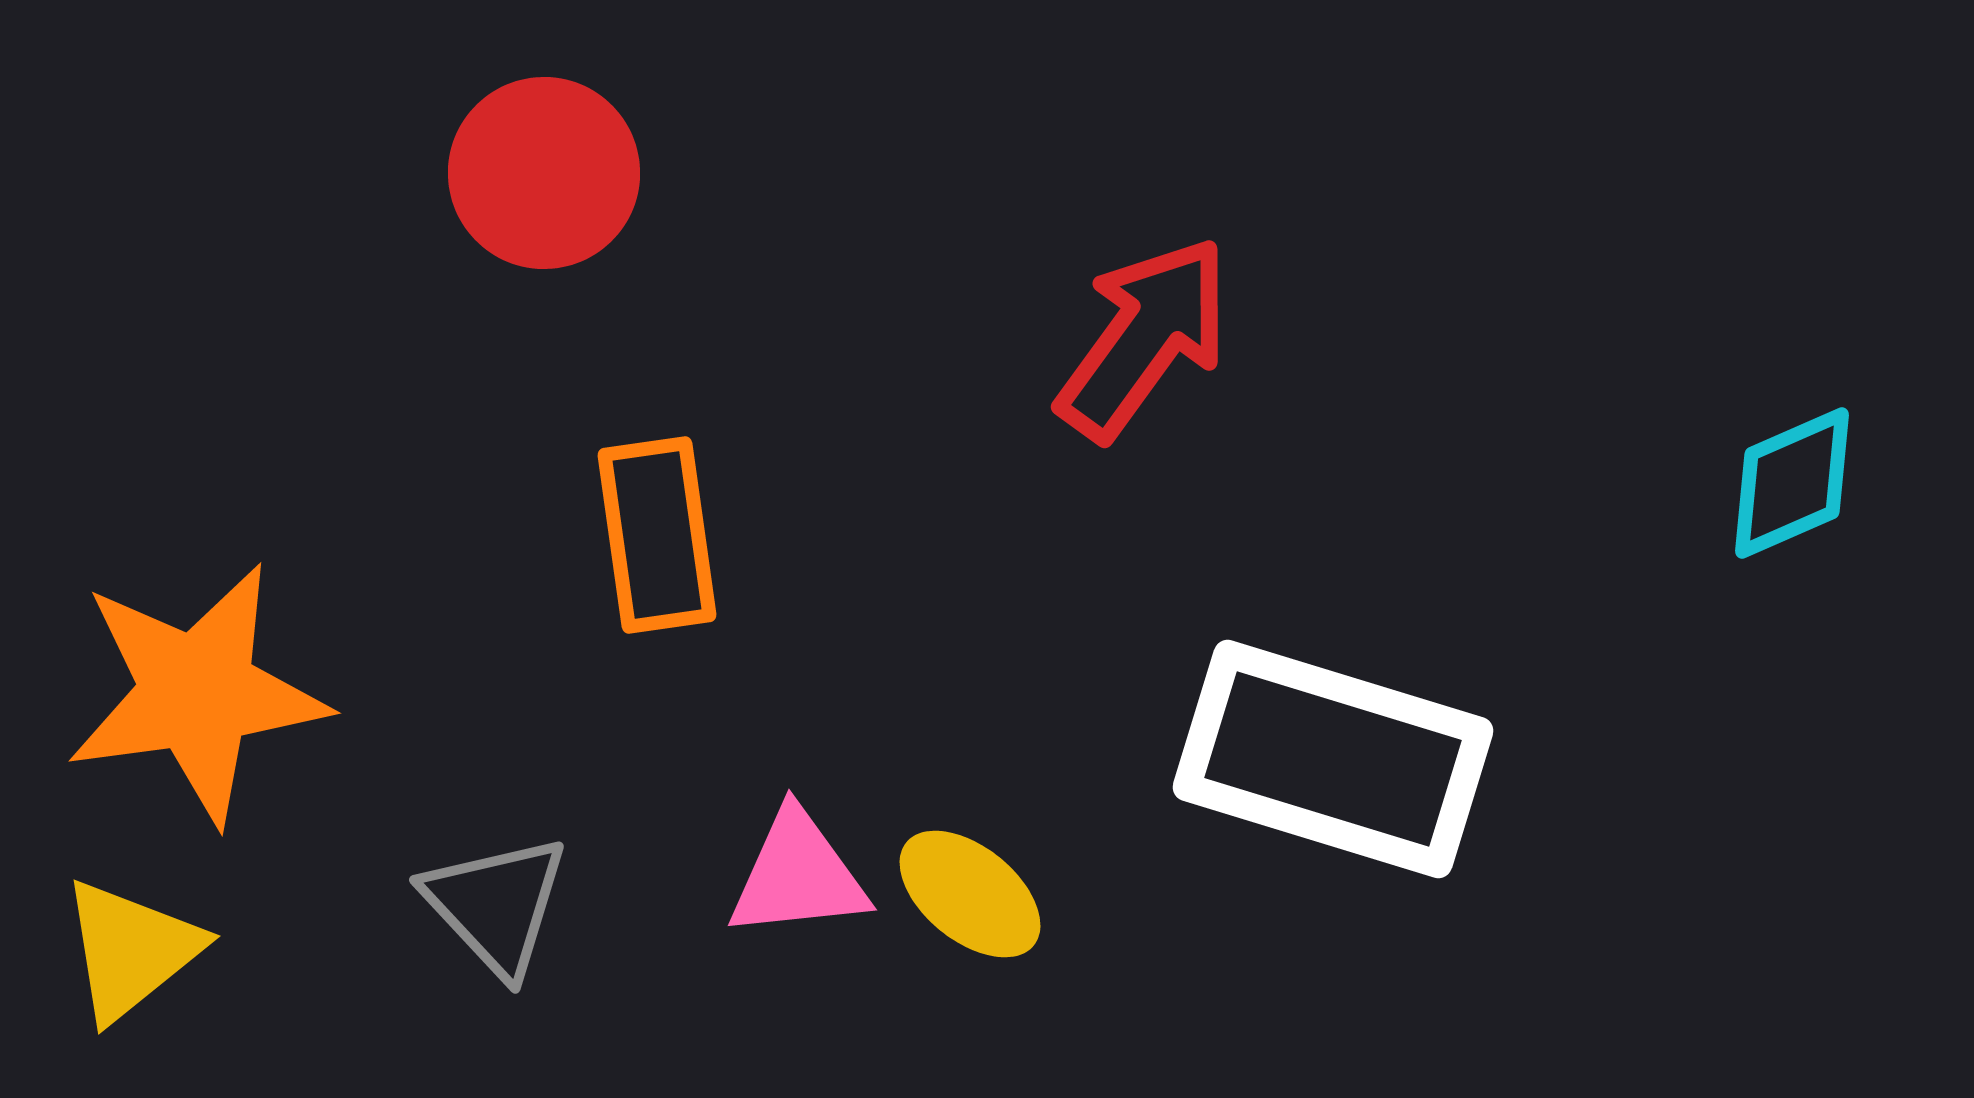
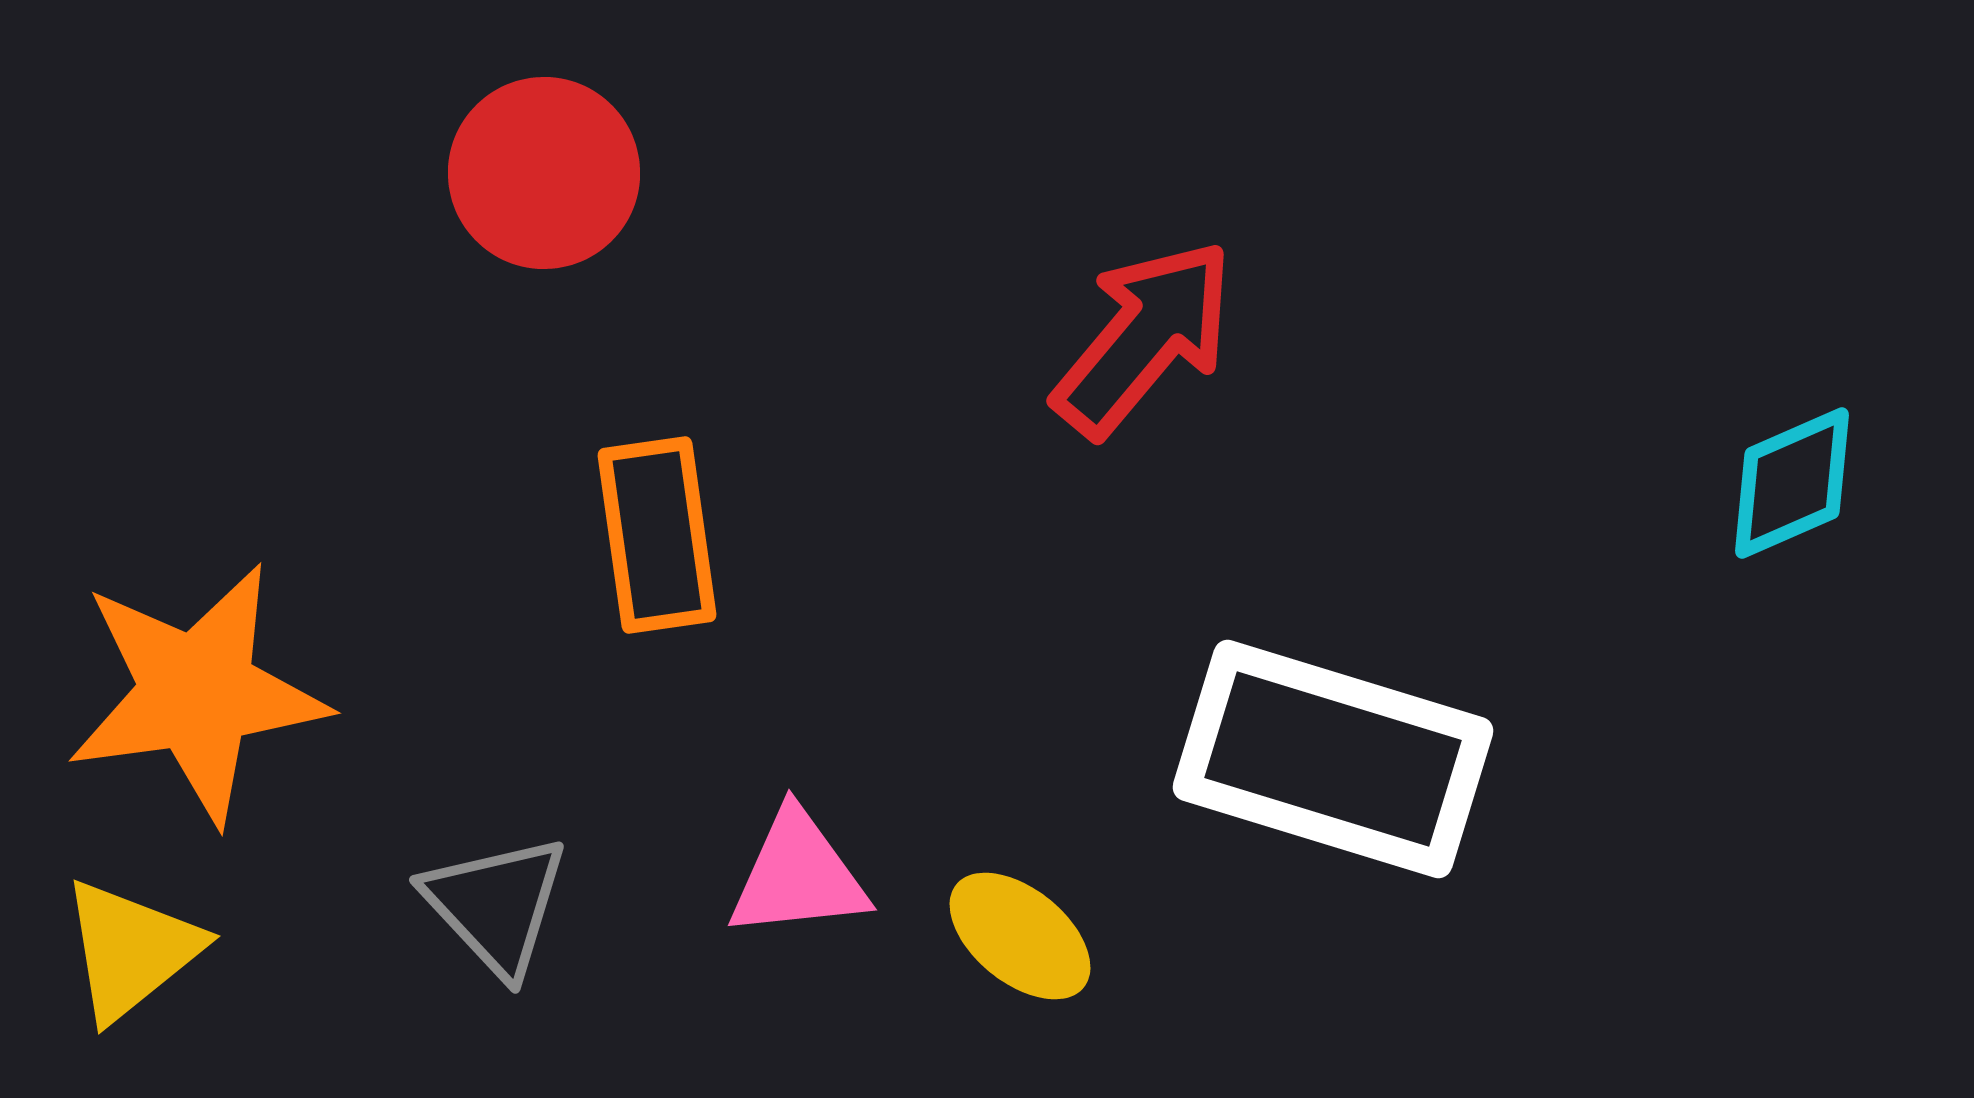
red arrow: rotated 4 degrees clockwise
yellow ellipse: moved 50 px right, 42 px down
